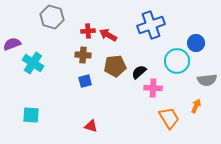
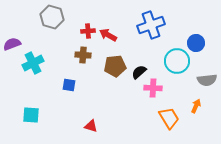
cyan cross: rotated 30 degrees clockwise
blue square: moved 16 px left, 4 px down; rotated 24 degrees clockwise
